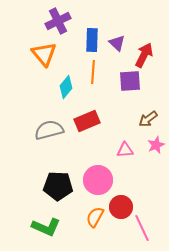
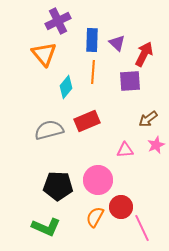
red arrow: moved 1 px up
